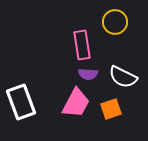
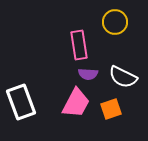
pink rectangle: moved 3 px left
